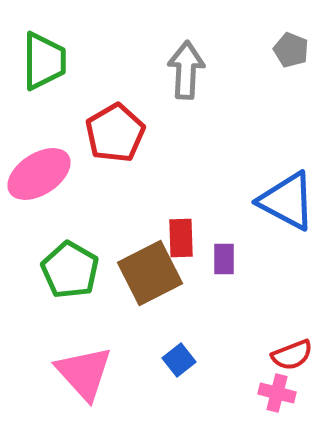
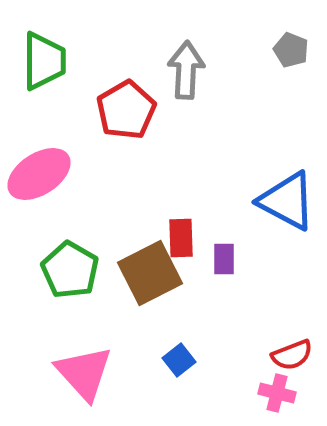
red pentagon: moved 11 px right, 23 px up
